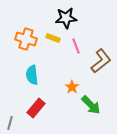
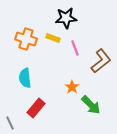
pink line: moved 1 px left, 2 px down
cyan semicircle: moved 7 px left, 3 px down
gray line: rotated 40 degrees counterclockwise
